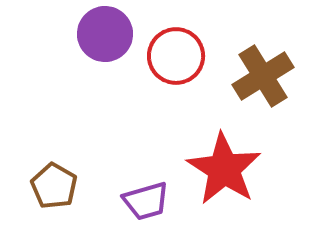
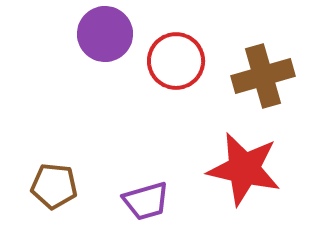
red circle: moved 5 px down
brown cross: rotated 16 degrees clockwise
red star: moved 20 px right; rotated 20 degrees counterclockwise
brown pentagon: rotated 24 degrees counterclockwise
